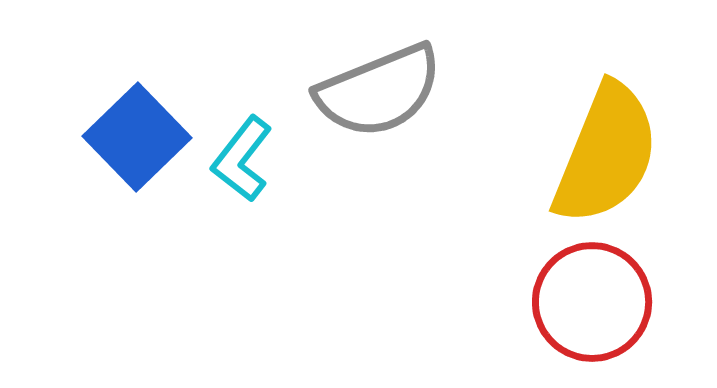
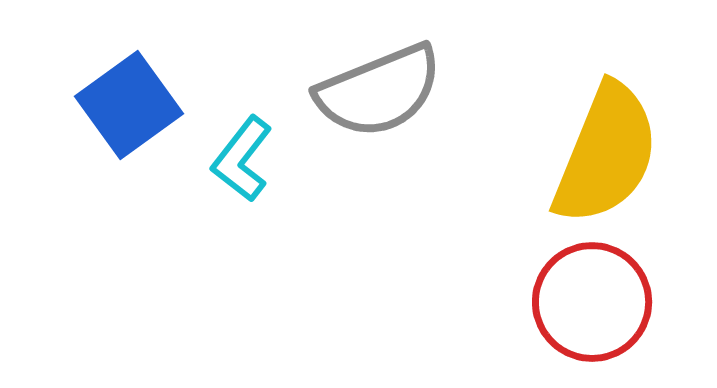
blue square: moved 8 px left, 32 px up; rotated 8 degrees clockwise
